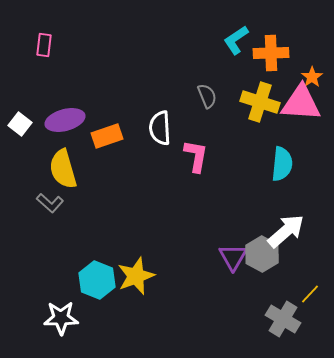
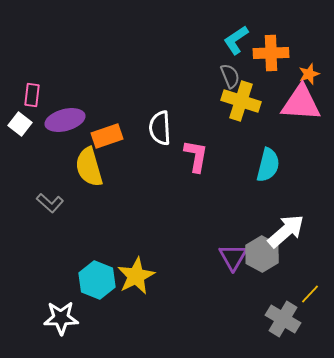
pink rectangle: moved 12 px left, 50 px down
orange star: moved 3 px left, 3 px up; rotated 15 degrees clockwise
gray semicircle: moved 23 px right, 20 px up
yellow cross: moved 19 px left, 1 px up
cyan semicircle: moved 14 px left, 1 px down; rotated 8 degrees clockwise
yellow semicircle: moved 26 px right, 2 px up
yellow star: rotated 6 degrees counterclockwise
